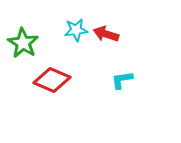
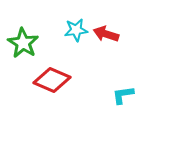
cyan L-shape: moved 1 px right, 15 px down
